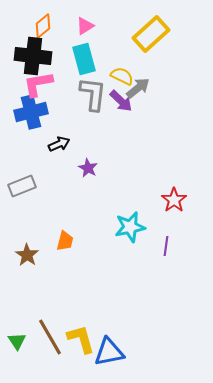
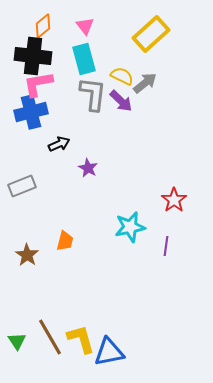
pink triangle: rotated 36 degrees counterclockwise
gray arrow: moved 7 px right, 5 px up
